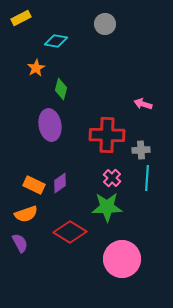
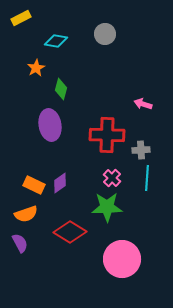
gray circle: moved 10 px down
